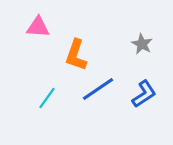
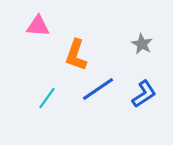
pink triangle: moved 1 px up
